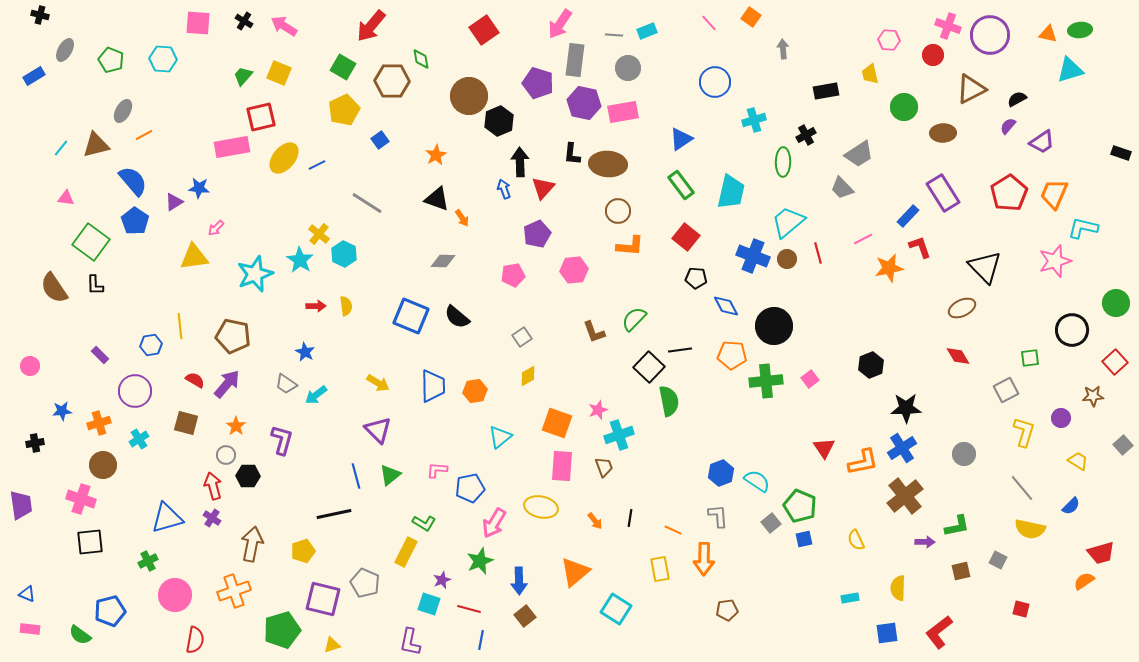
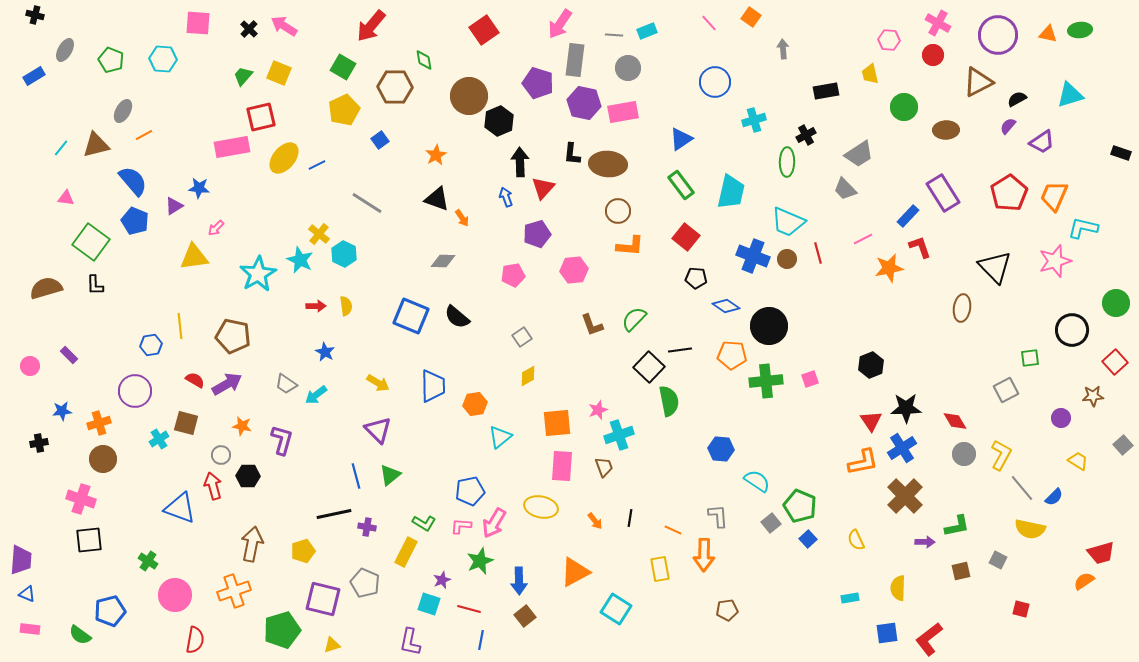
black cross at (40, 15): moved 5 px left
black cross at (244, 21): moved 5 px right, 8 px down; rotated 12 degrees clockwise
pink cross at (948, 26): moved 10 px left, 3 px up; rotated 10 degrees clockwise
purple circle at (990, 35): moved 8 px right
green diamond at (421, 59): moved 3 px right, 1 px down
cyan triangle at (1070, 70): moved 25 px down
brown hexagon at (392, 81): moved 3 px right, 6 px down
brown triangle at (971, 89): moved 7 px right, 7 px up
brown ellipse at (943, 133): moved 3 px right, 3 px up
green ellipse at (783, 162): moved 4 px right
gray trapezoid at (842, 188): moved 3 px right, 1 px down
blue arrow at (504, 189): moved 2 px right, 8 px down
orange trapezoid at (1054, 194): moved 2 px down
purple triangle at (174, 202): moved 4 px down
blue pentagon at (135, 221): rotated 12 degrees counterclockwise
cyan trapezoid at (788, 222): rotated 117 degrees counterclockwise
purple pentagon at (537, 234): rotated 8 degrees clockwise
cyan star at (300, 260): rotated 8 degrees counterclockwise
black triangle at (985, 267): moved 10 px right
cyan star at (255, 274): moved 3 px right; rotated 9 degrees counterclockwise
brown semicircle at (54, 288): moved 8 px left; rotated 108 degrees clockwise
blue diamond at (726, 306): rotated 28 degrees counterclockwise
brown ellipse at (962, 308): rotated 56 degrees counterclockwise
black circle at (774, 326): moved 5 px left
brown L-shape at (594, 332): moved 2 px left, 7 px up
blue star at (305, 352): moved 20 px right
purple rectangle at (100, 355): moved 31 px left
red diamond at (958, 356): moved 3 px left, 65 px down
pink square at (810, 379): rotated 18 degrees clockwise
purple arrow at (227, 384): rotated 20 degrees clockwise
orange hexagon at (475, 391): moved 13 px down
orange square at (557, 423): rotated 24 degrees counterclockwise
orange star at (236, 426): moved 6 px right; rotated 24 degrees counterclockwise
yellow L-shape at (1024, 432): moved 23 px left, 23 px down; rotated 12 degrees clockwise
cyan cross at (139, 439): moved 20 px right
black cross at (35, 443): moved 4 px right
red triangle at (824, 448): moved 47 px right, 27 px up
gray circle at (226, 455): moved 5 px left
brown circle at (103, 465): moved 6 px up
pink L-shape at (437, 470): moved 24 px right, 56 px down
blue hexagon at (721, 473): moved 24 px up; rotated 25 degrees clockwise
blue pentagon at (470, 488): moved 3 px down
brown cross at (905, 496): rotated 6 degrees counterclockwise
purple trapezoid at (21, 505): moved 55 px down; rotated 12 degrees clockwise
blue semicircle at (1071, 506): moved 17 px left, 9 px up
blue triangle at (167, 518): moved 13 px right, 10 px up; rotated 36 degrees clockwise
purple cross at (212, 518): moved 155 px right, 9 px down; rotated 24 degrees counterclockwise
blue square at (804, 539): moved 4 px right; rotated 30 degrees counterclockwise
black square at (90, 542): moved 1 px left, 2 px up
orange arrow at (704, 559): moved 4 px up
green cross at (148, 561): rotated 30 degrees counterclockwise
orange triangle at (575, 572): rotated 12 degrees clockwise
red L-shape at (939, 632): moved 10 px left, 7 px down
